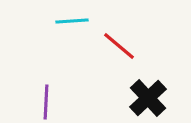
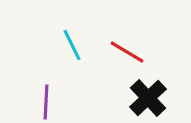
cyan line: moved 24 px down; rotated 68 degrees clockwise
red line: moved 8 px right, 6 px down; rotated 9 degrees counterclockwise
